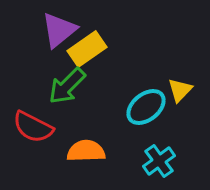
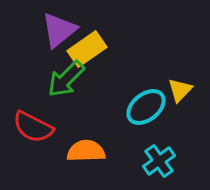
green arrow: moved 1 px left, 7 px up
